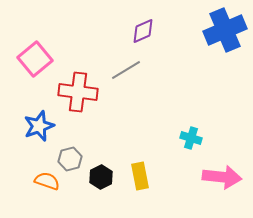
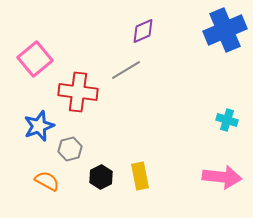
cyan cross: moved 36 px right, 18 px up
gray hexagon: moved 10 px up
orange semicircle: rotated 10 degrees clockwise
